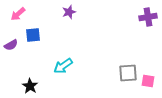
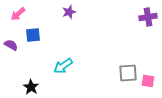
purple semicircle: rotated 120 degrees counterclockwise
black star: moved 1 px right, 1 px down
